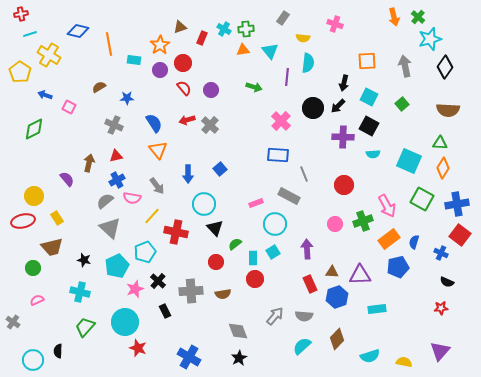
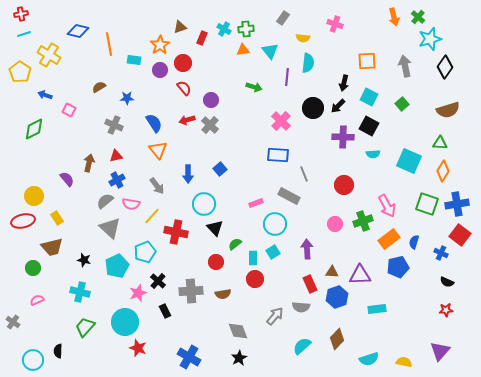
cyan line at (30, 34): moved 6 px left
purple circle at (211, 90): moved 10 px down
pink square at (69, 107): moved 3 px down
brown semicircle at (448, 110): rotated 20 degrees counterclockwise
orange diamond at (443, 168): moved 3 px down
pink semicircle at (132, 198): moved 1 px left, 6 px down
green square at (422, 199): moved 5 px right, 5 px down; rotated 10 degrees counterclockwise
pink star at (135, 289): moved 3 px right, 4 px down
red star at (441, 308): moved 5 px right, 2 px down
gray semicircle at (304, 316): moved 3 px left, 9 px up
cyan semicircle at (370, 356): moved 1 px left, 3 px down
